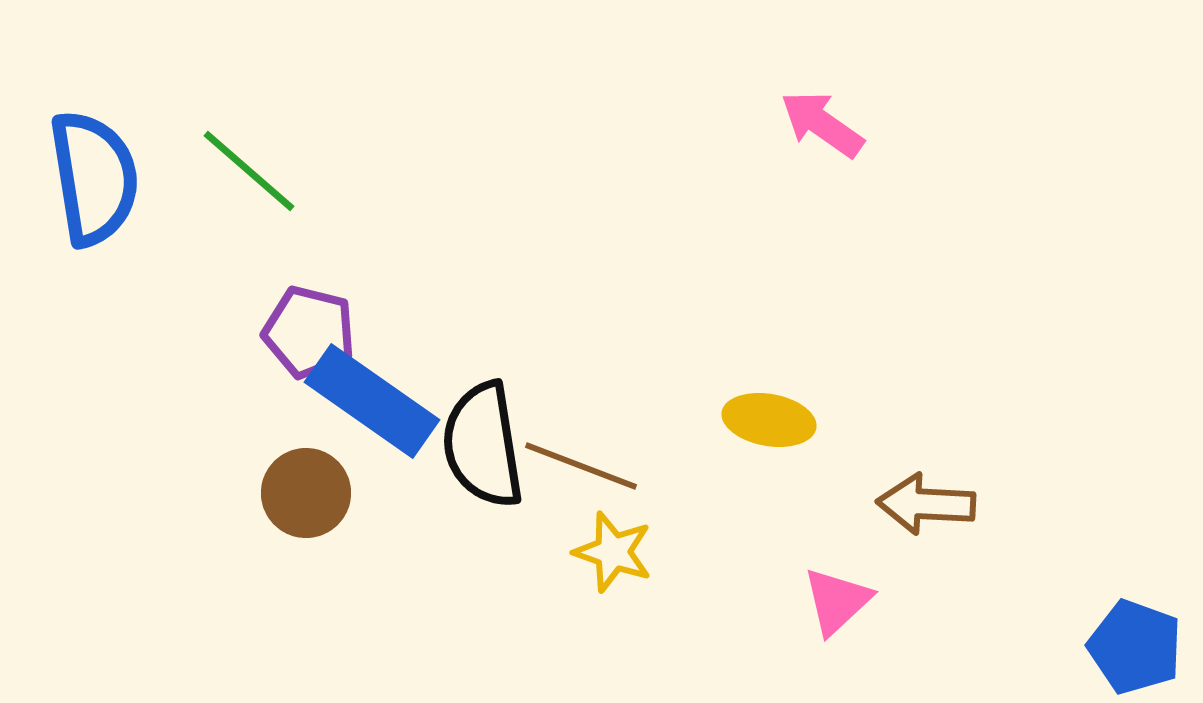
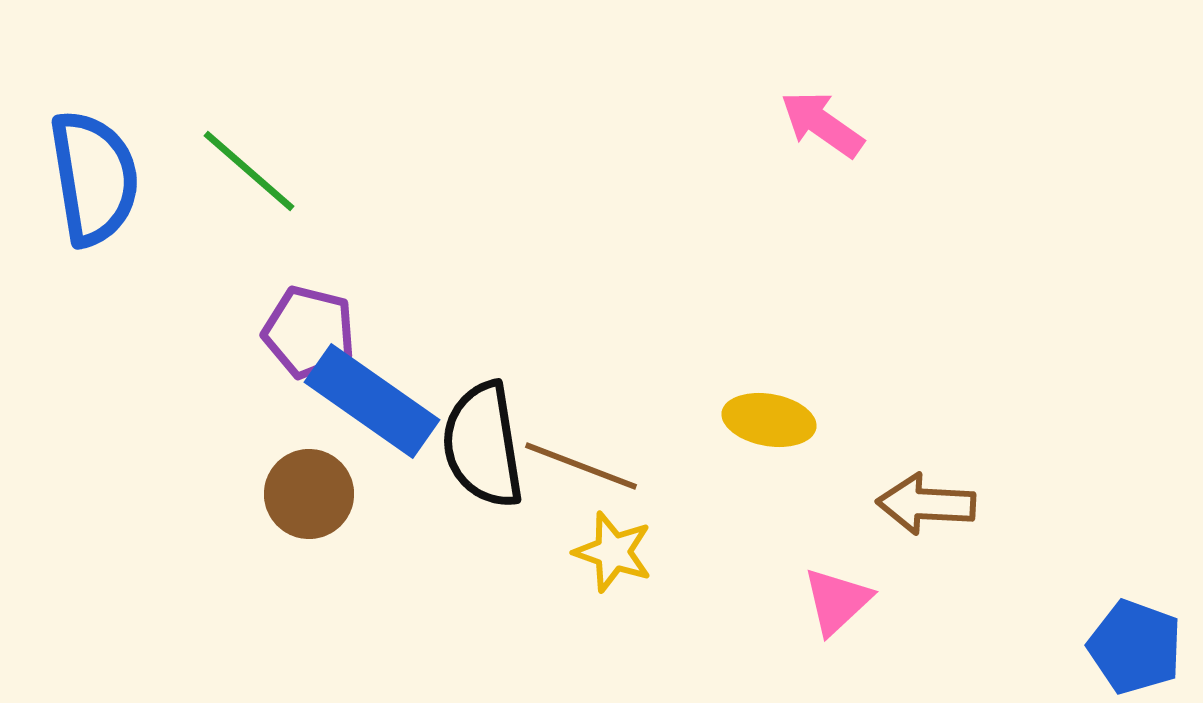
brown circle: moved 3 px right, 1 px down
